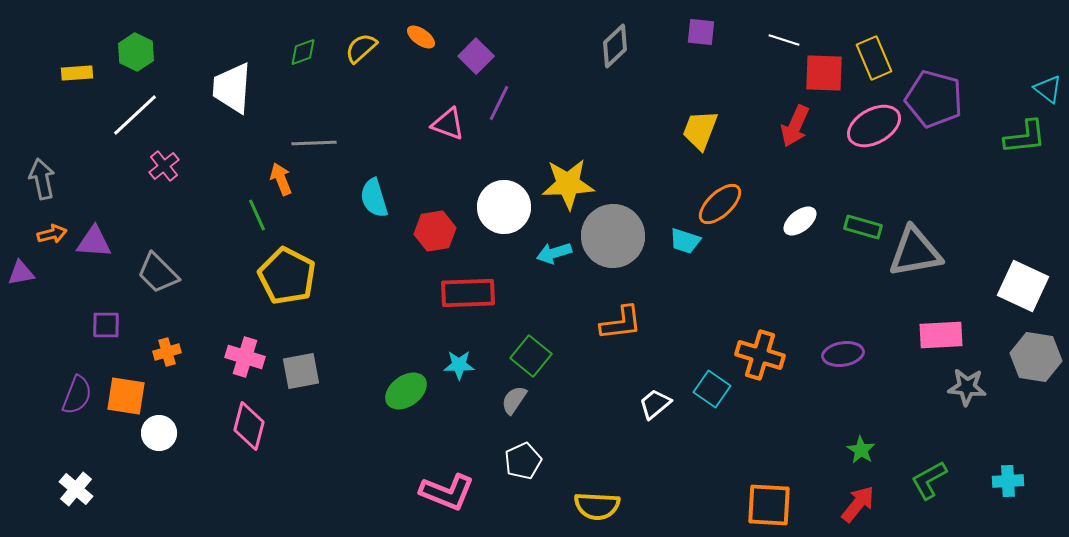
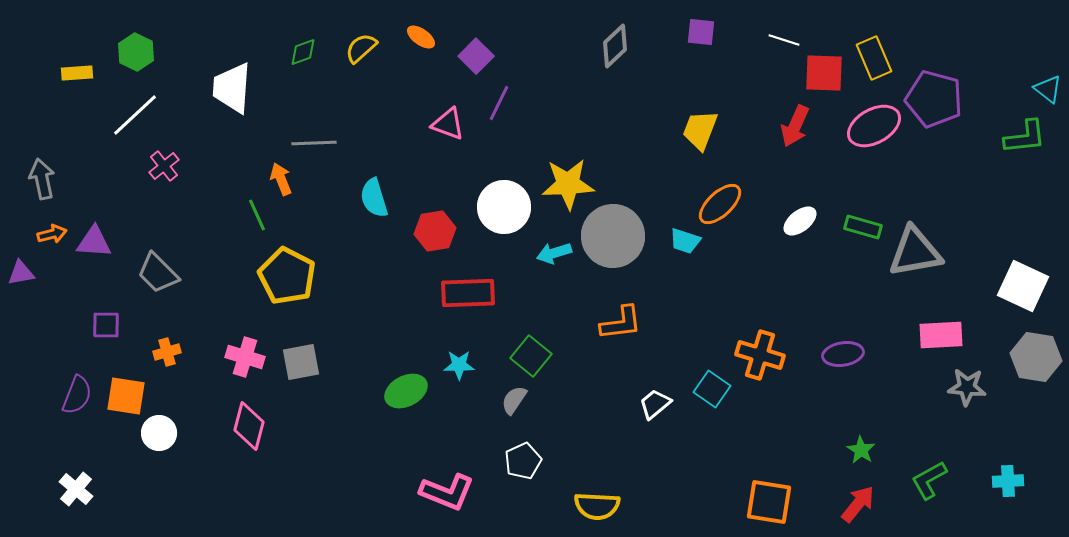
gray square at (301, 371): moved 9 px up
green ellipse at (406, 391): rotated 9 degrees clockwise
orange square at (769, 505): moved 3 px up; rotated 6 degrees clockwise
